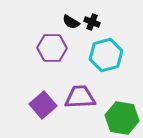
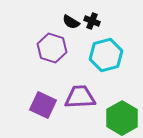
black cross: moved 1 px up
purple hexagon: rotated 16 degrees clockwise
purple square: rotated 24 degrees counterclockwise
green hexagon: rotated 20 degrees clockwise
